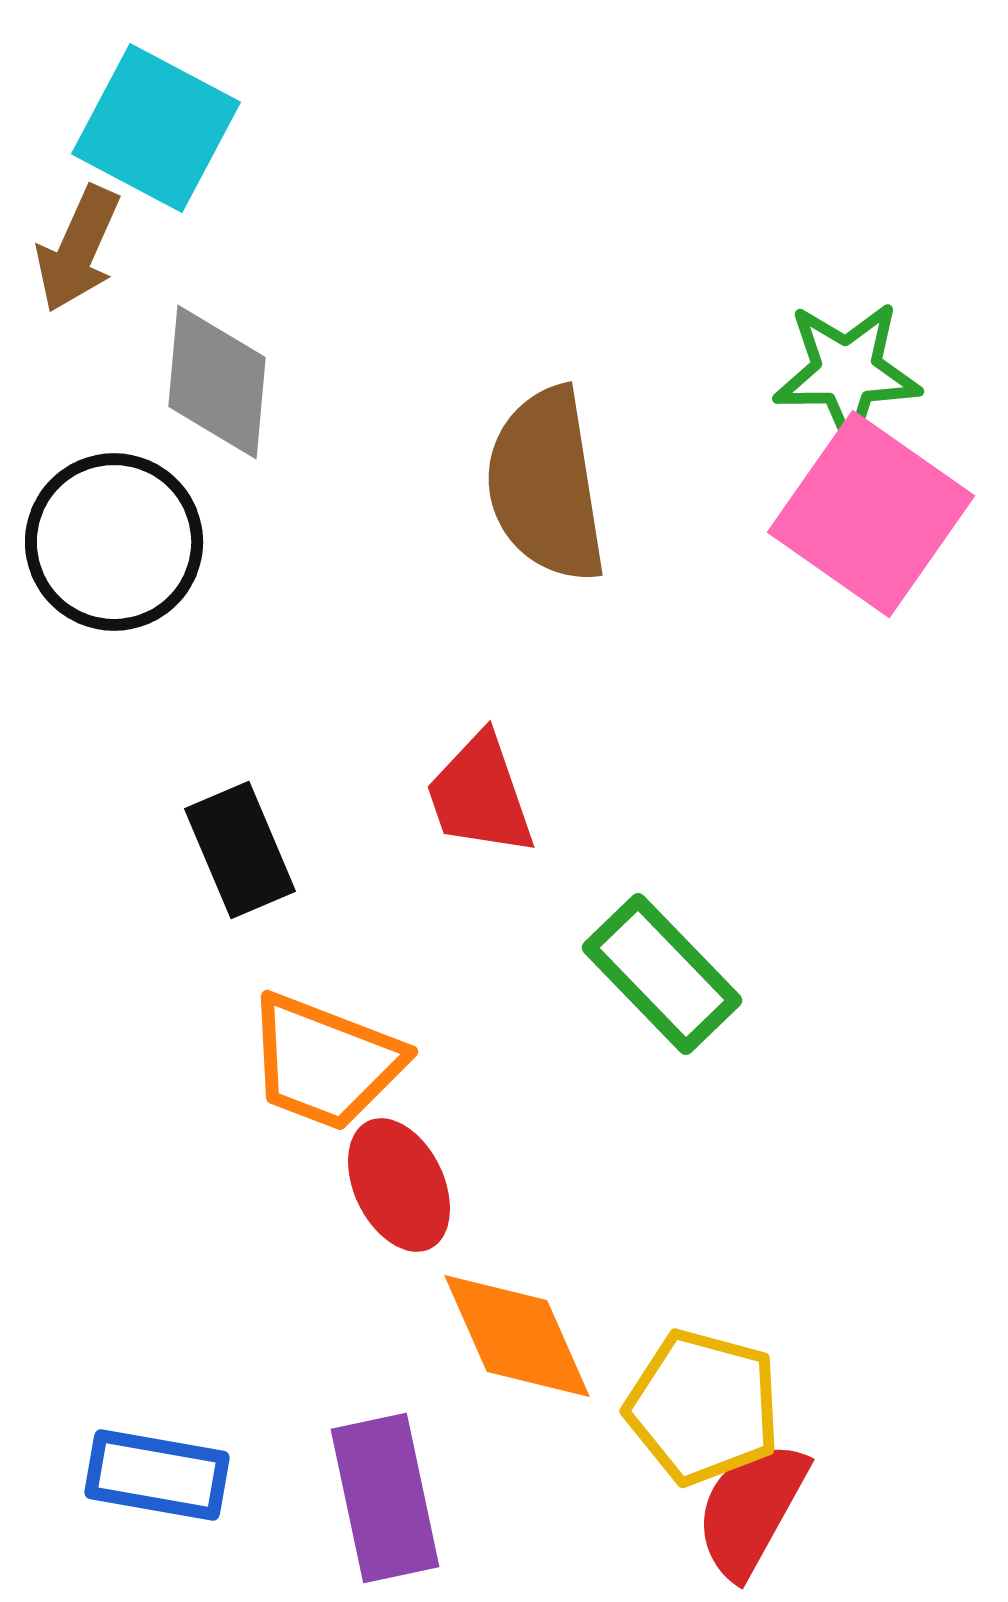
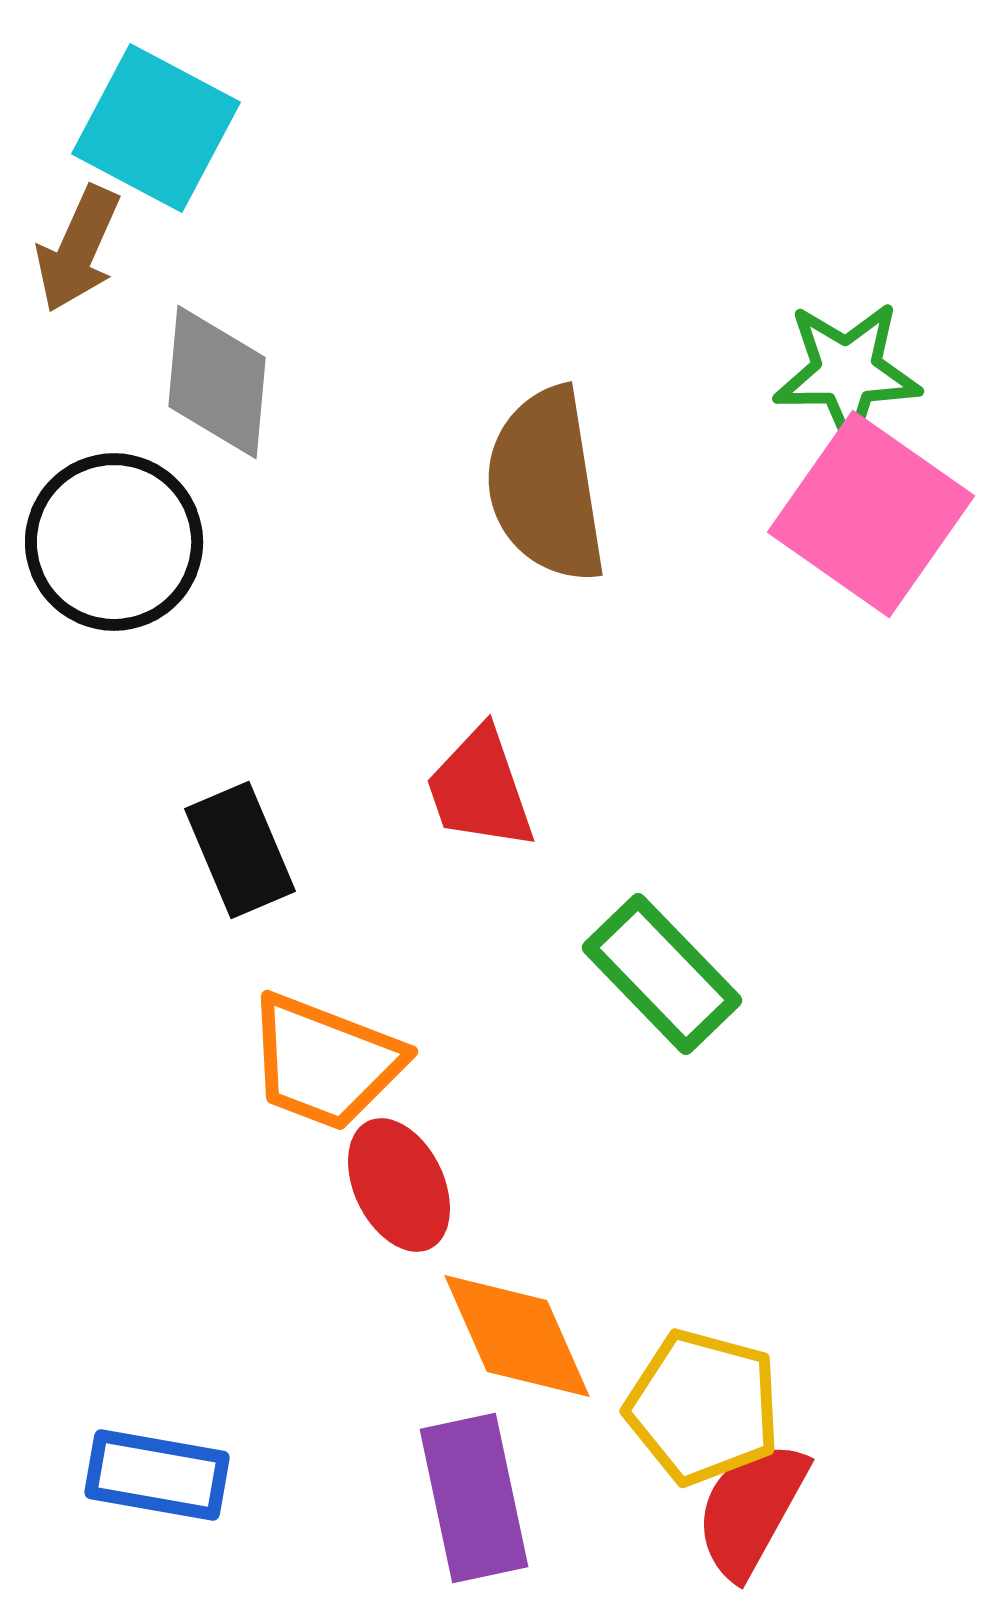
red trapezoid: moved 6 px up
purple rectangle: moved 89 px right
